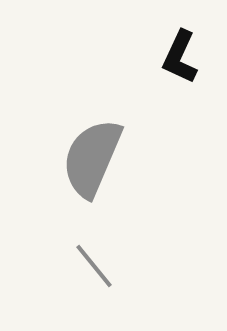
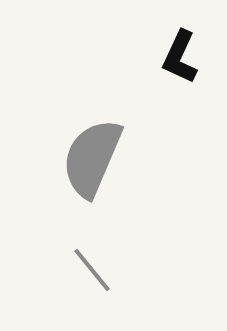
gray line: moved 2 px left, 4 px down
